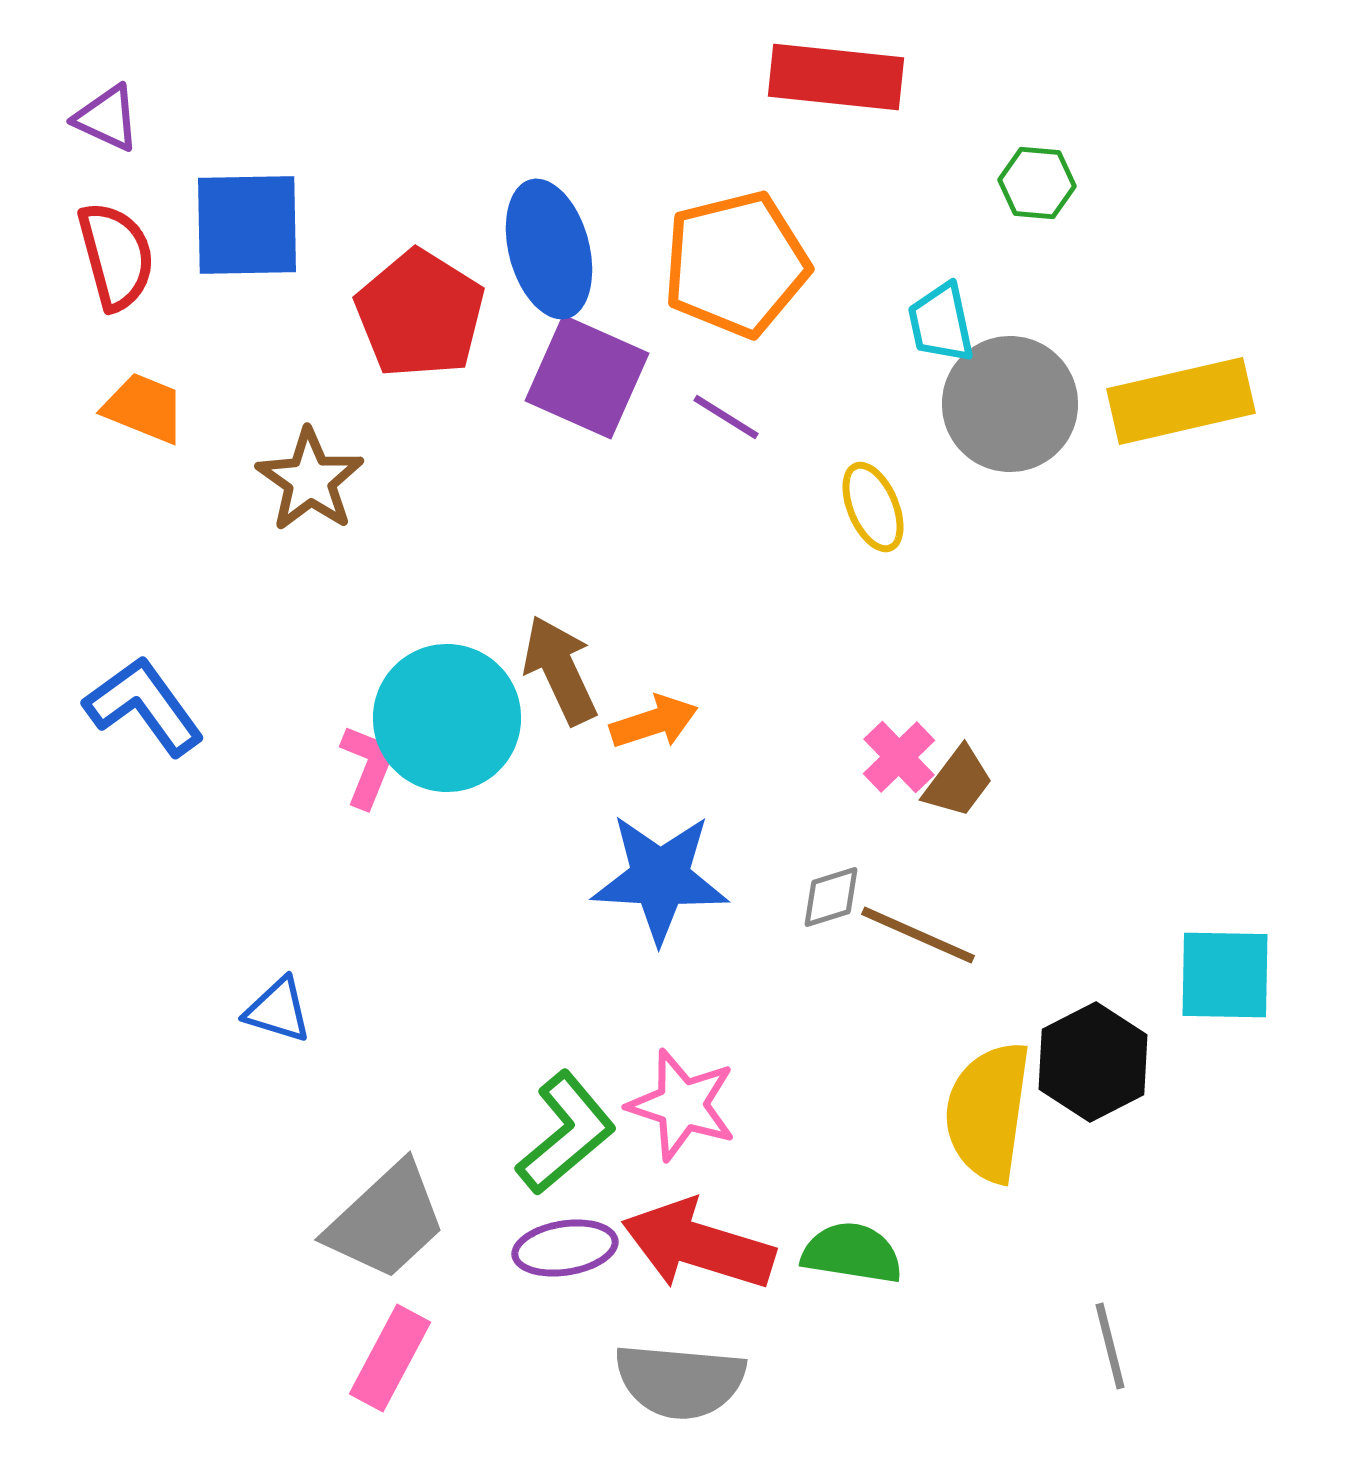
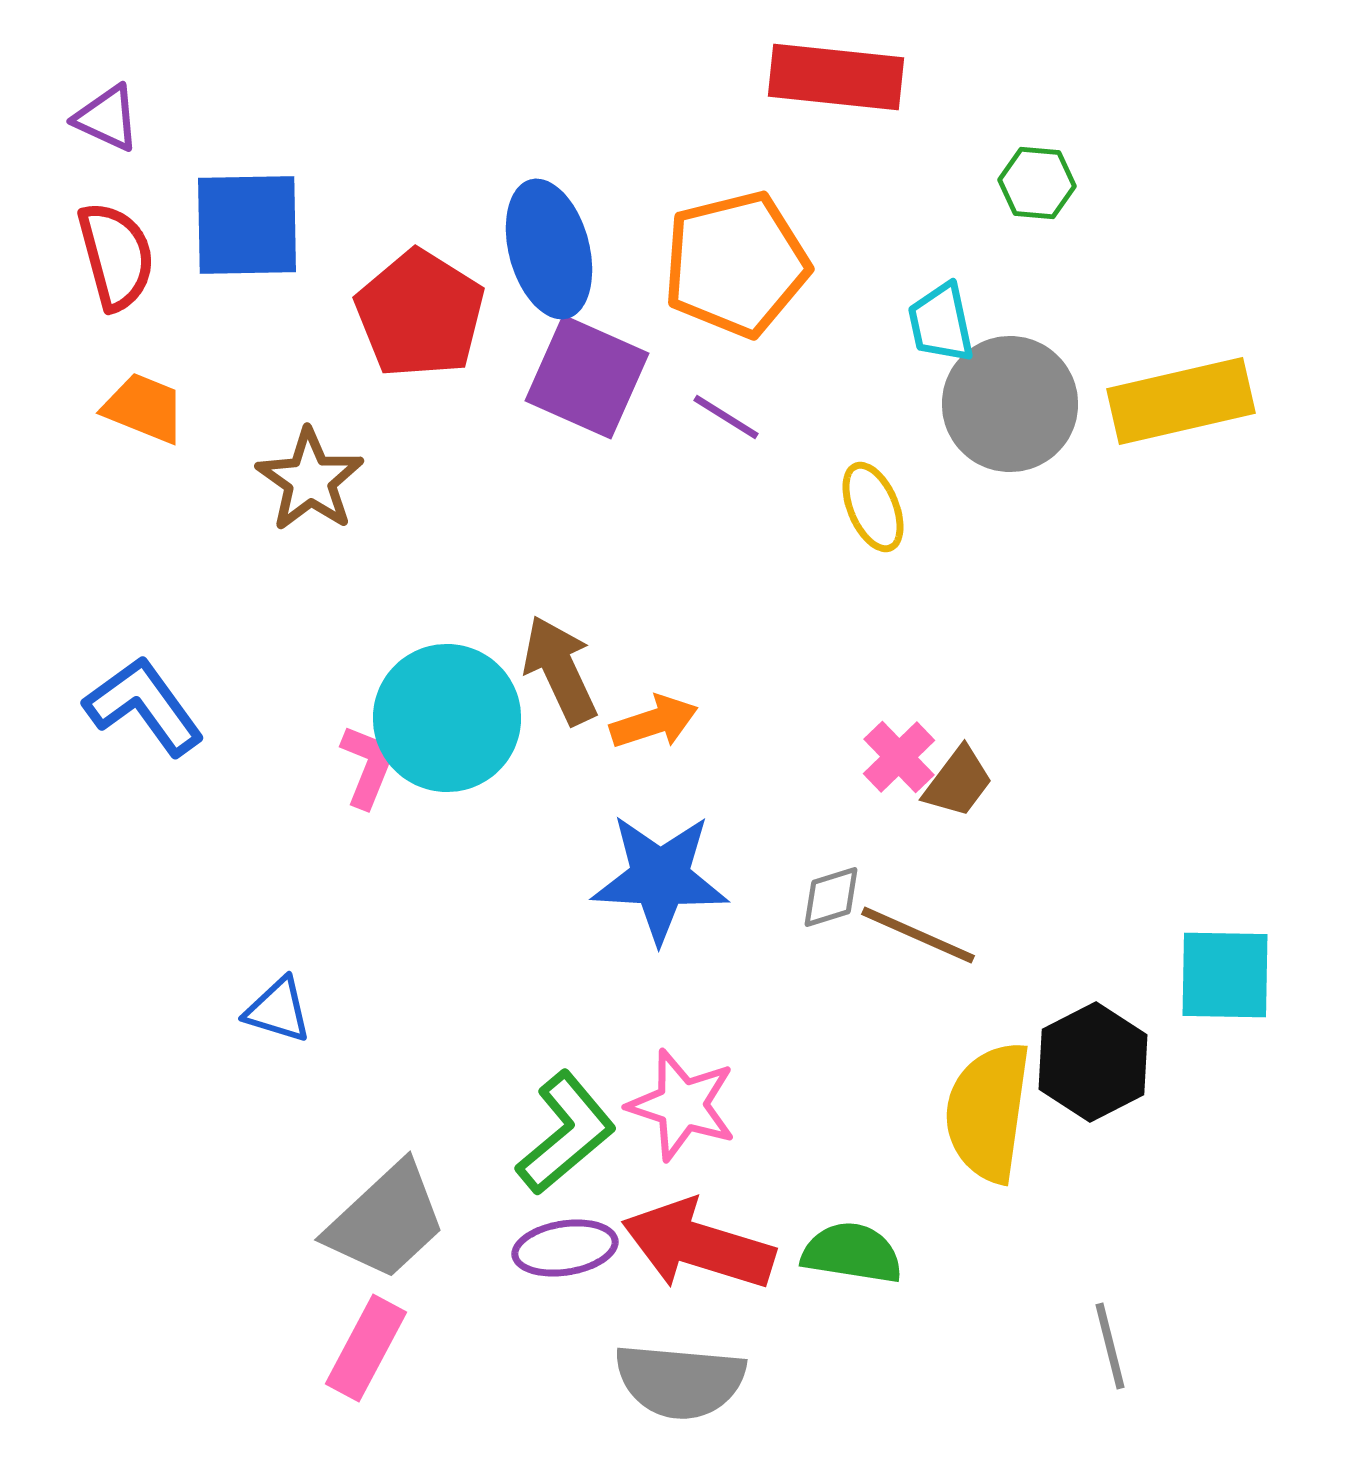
pink rectangle: moved 24 px left, 10 px up
